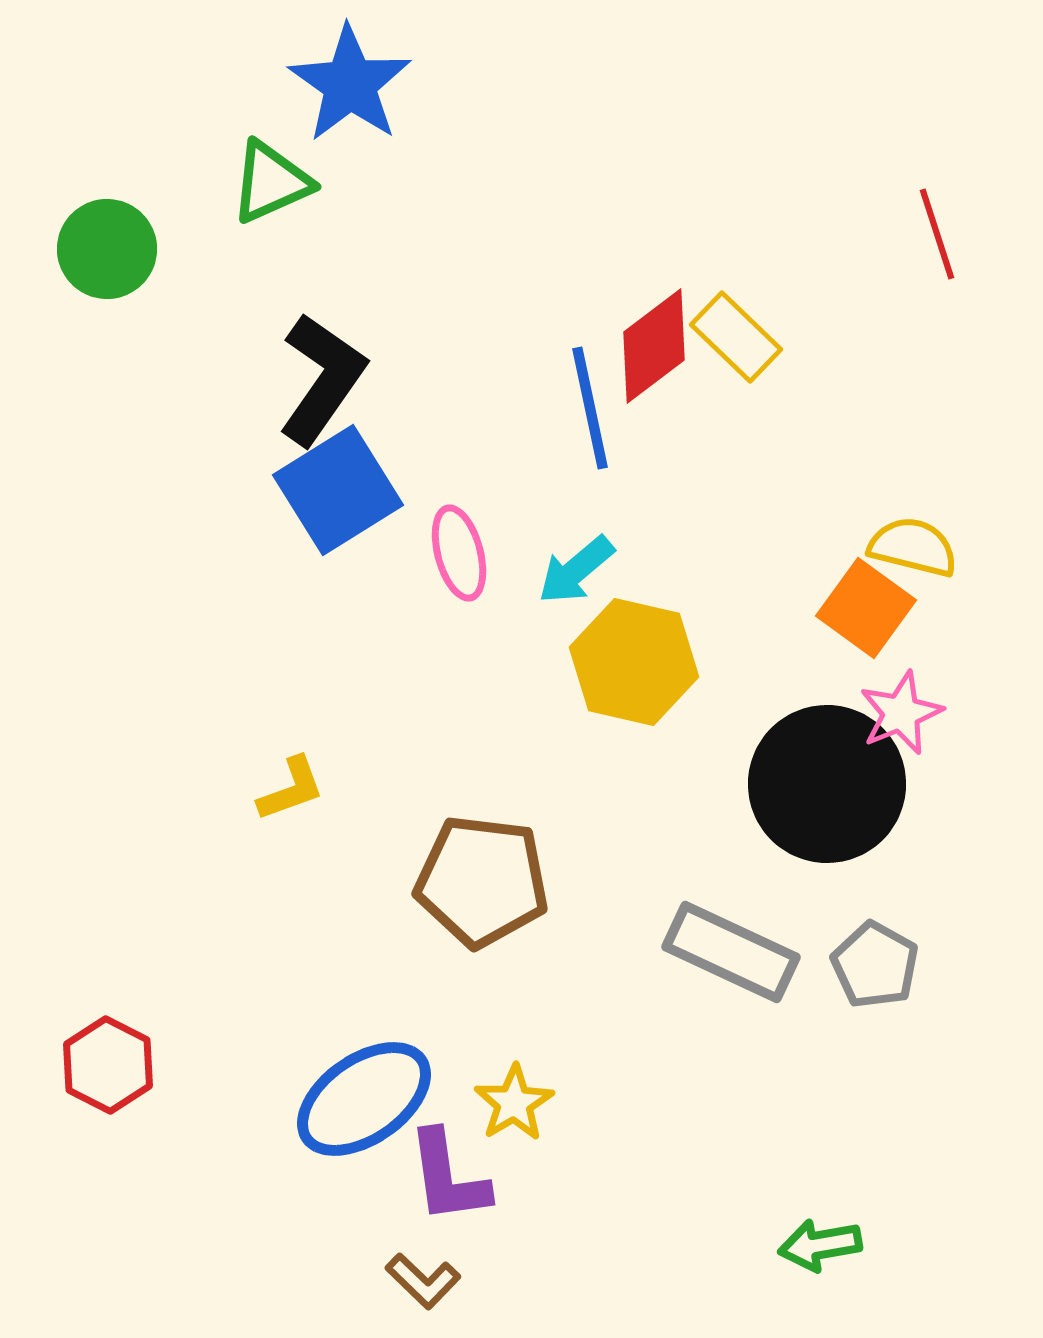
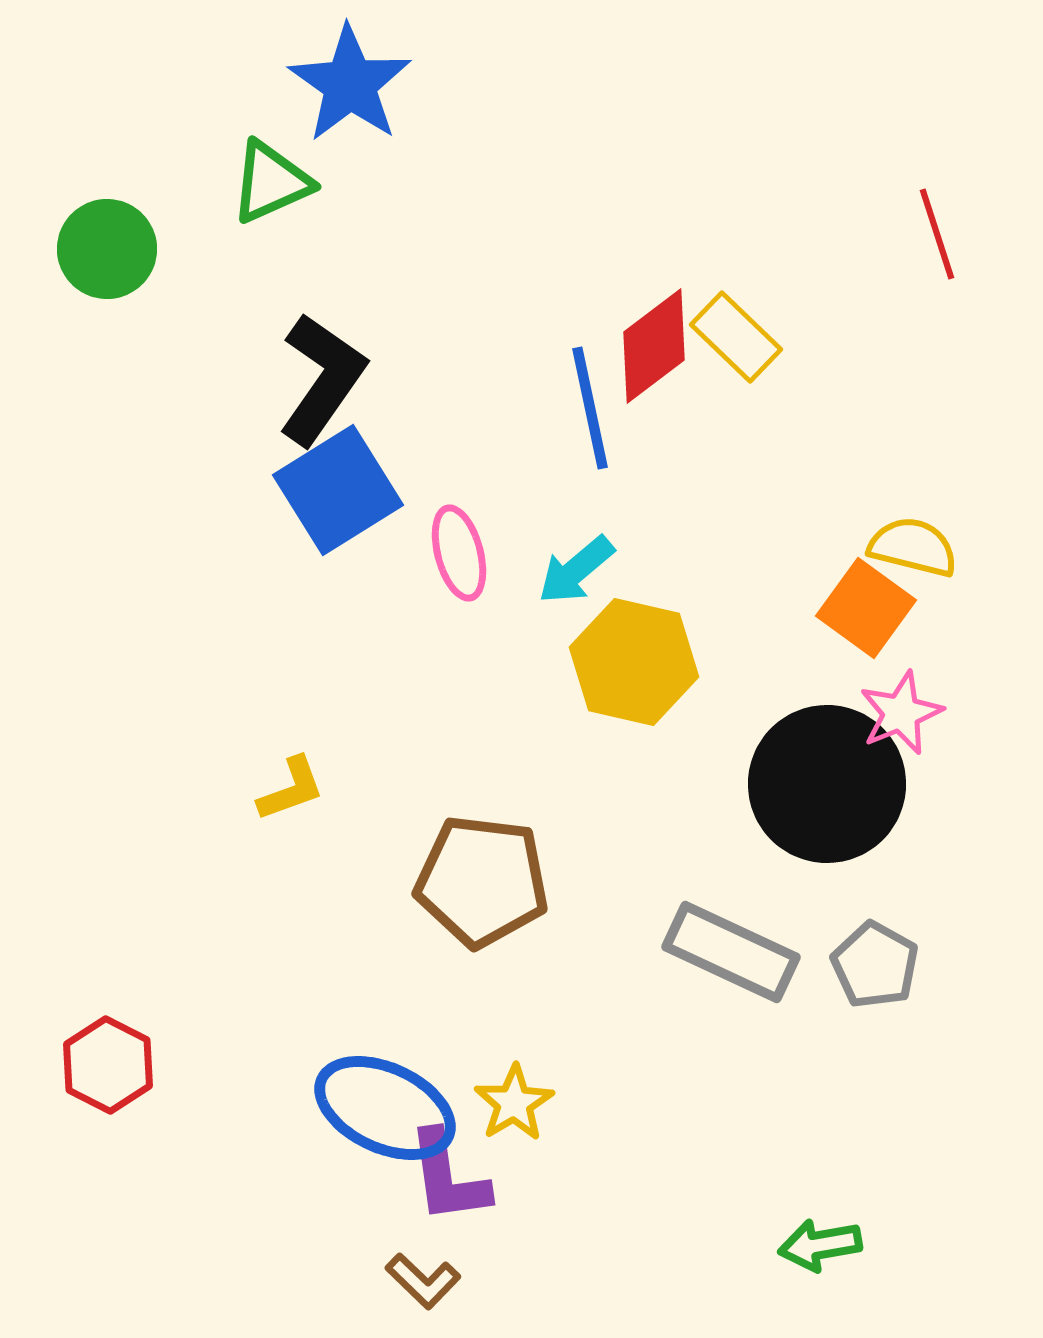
blue ellipse: moved 21 px right, 9 px down; rotated 60 degrees clockwise
